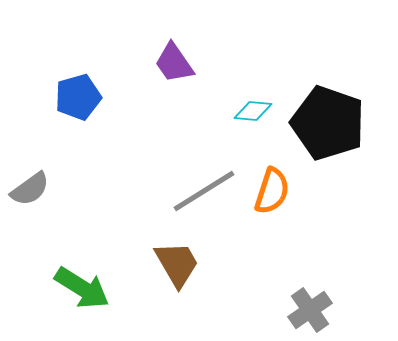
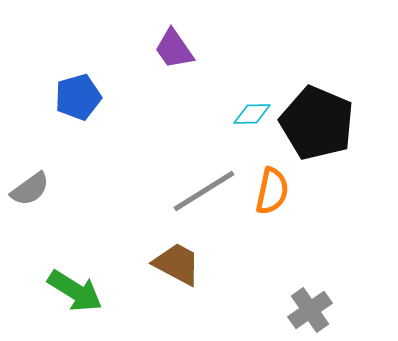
purple trapezoid: moved 14 px up
cyan diamond: moved 1 px left, 3 px down; rotated 6 degrees counterclockwise
black pentagon: moved 11 px left; rotated 4 degrees clockwise
orange semicircle: rotated 6 degrees counterclockwise
brown trapezoid: rotated 32 degrees counterclockwise
green arrow: moved 7 px left, 3 px down
